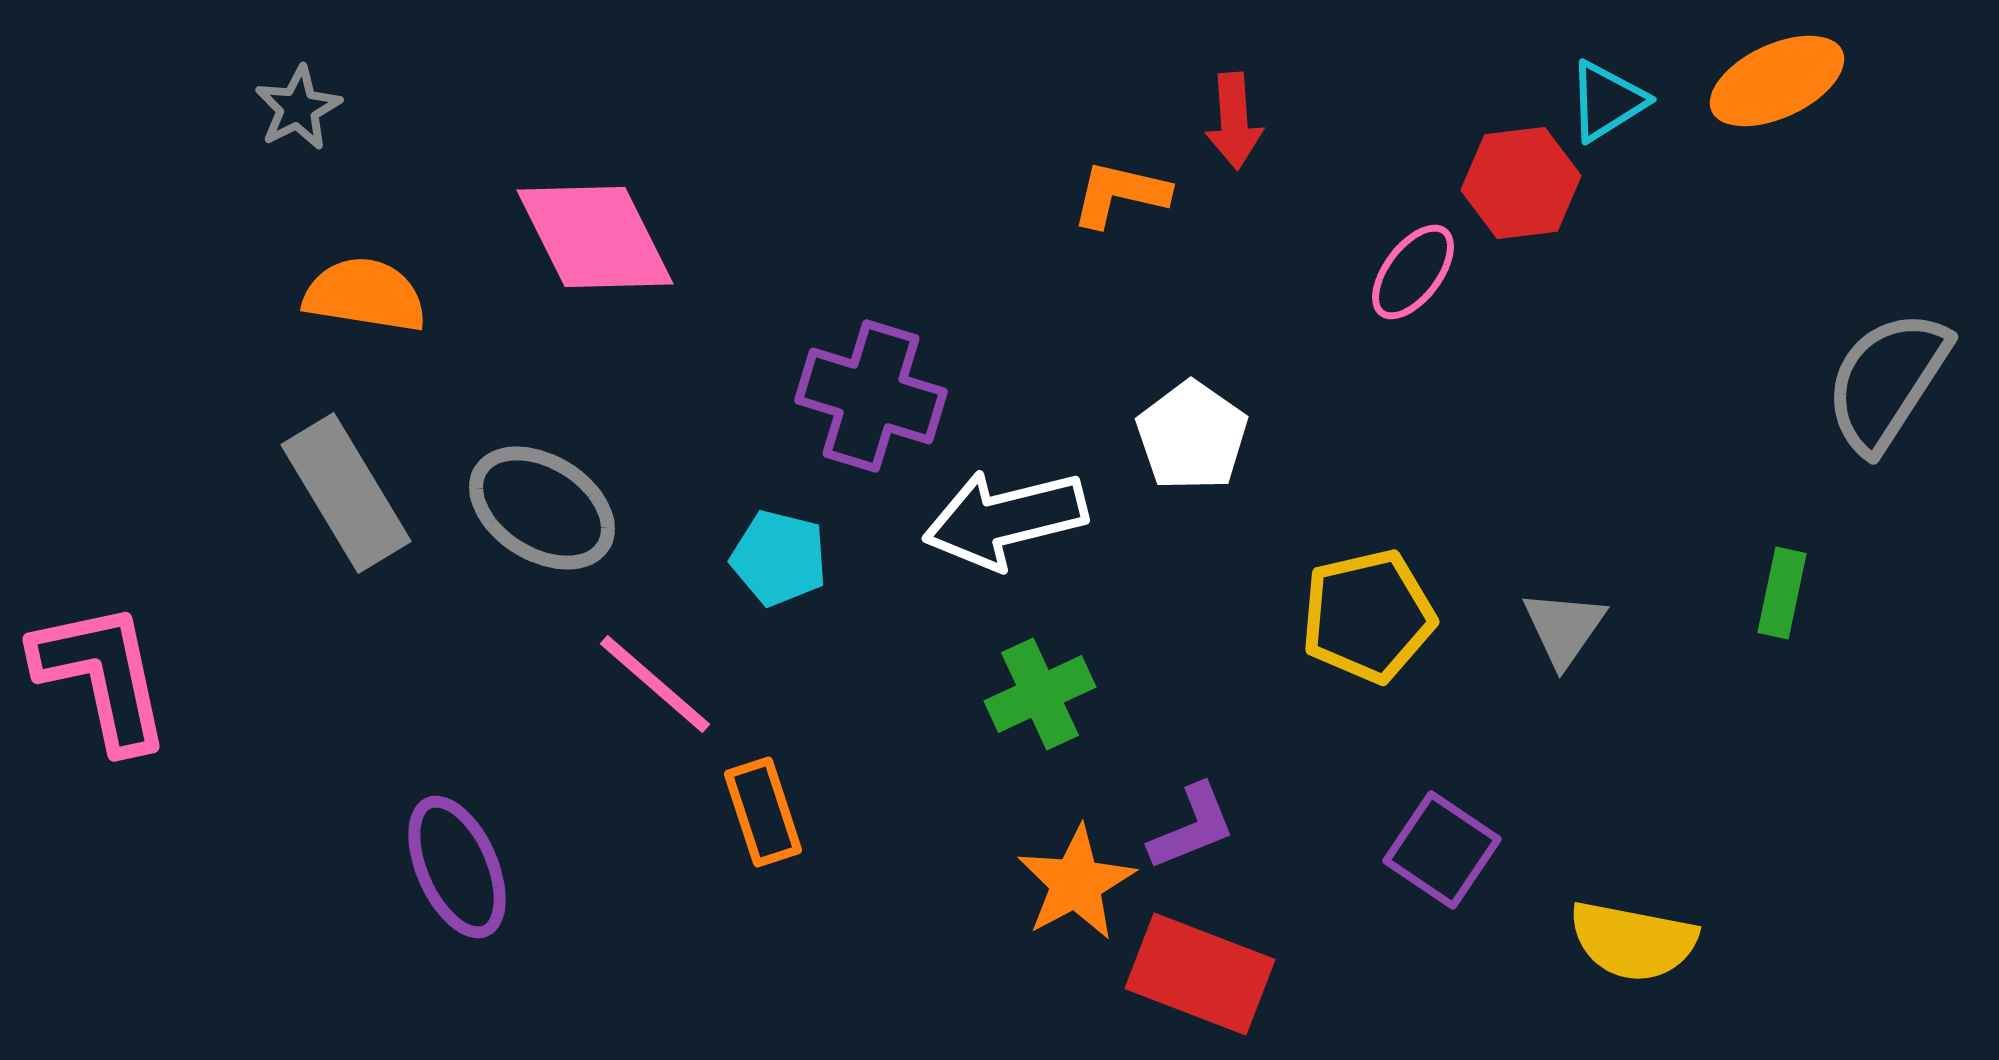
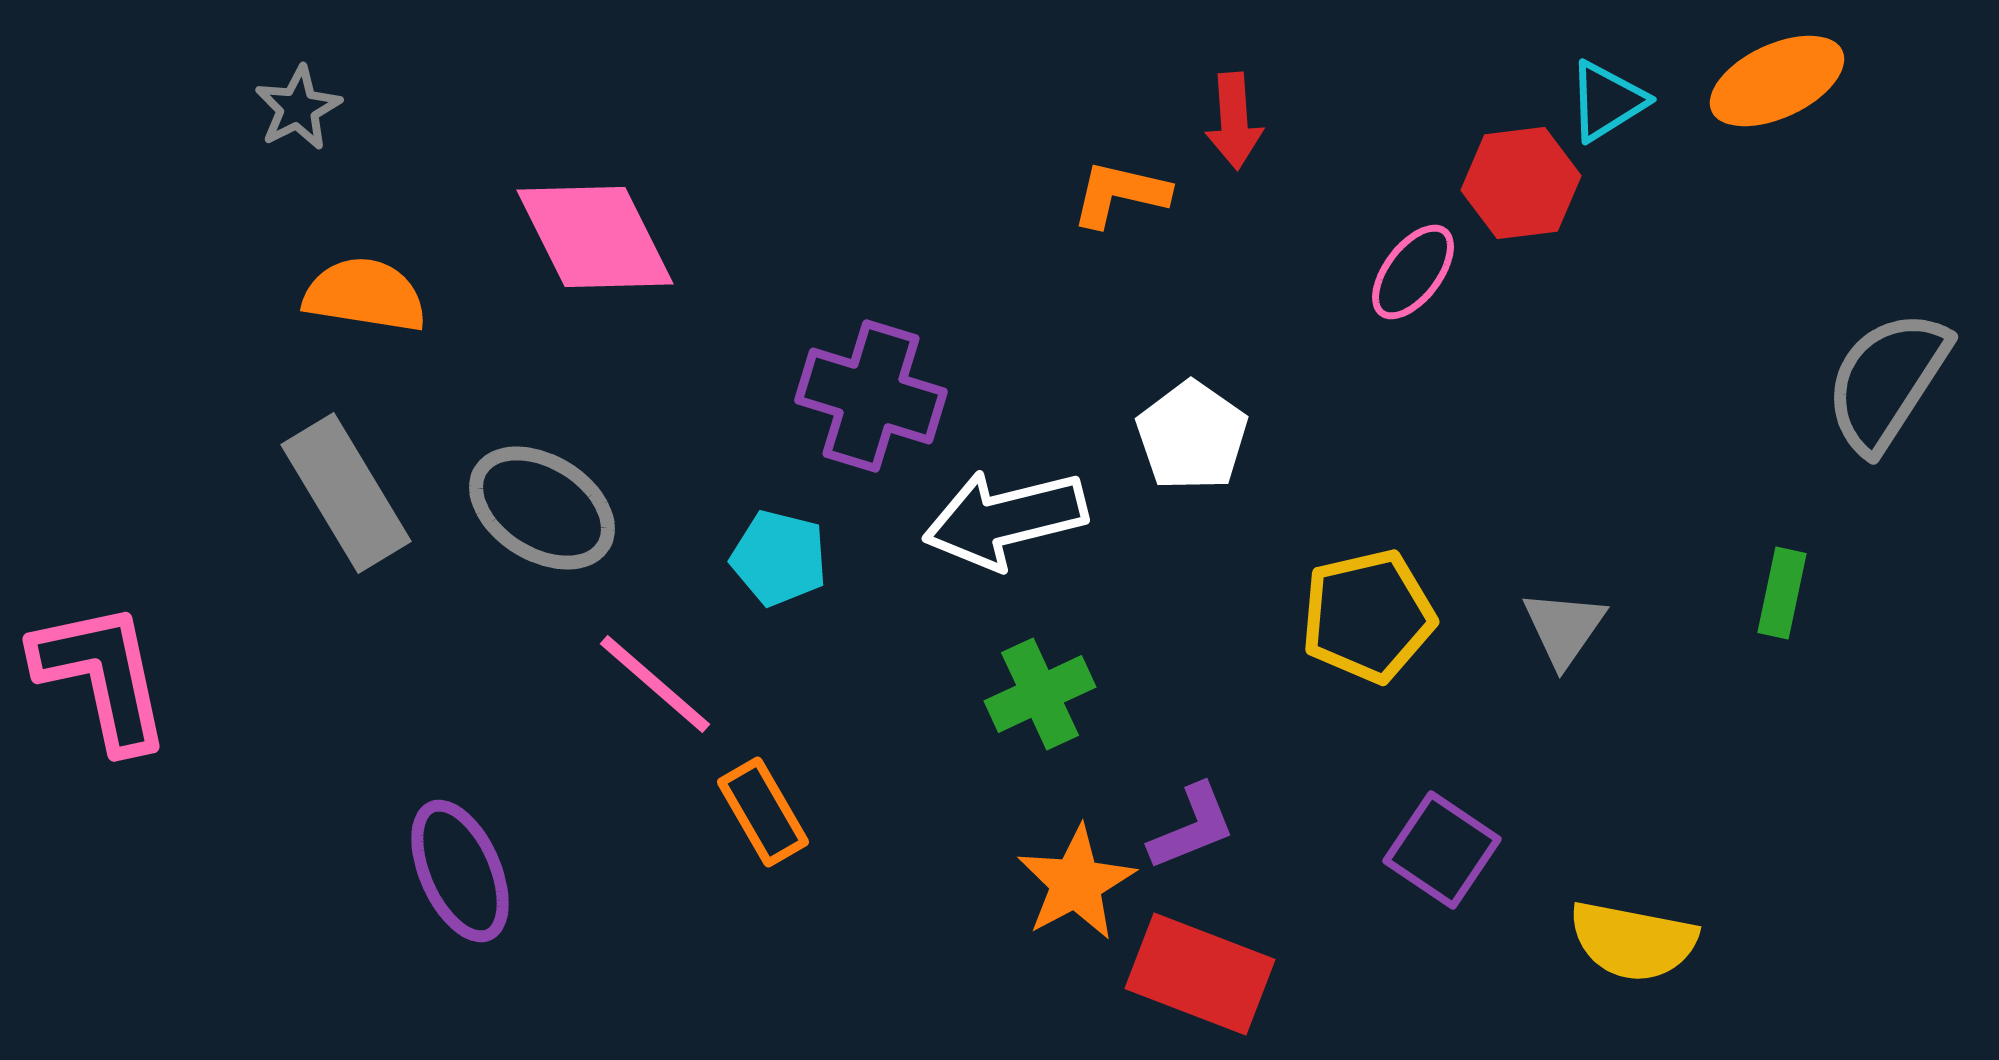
orange rectangle: rotated 12 degrees counterclockwise
purple ellipse: moved 3 px right, 4 px down
